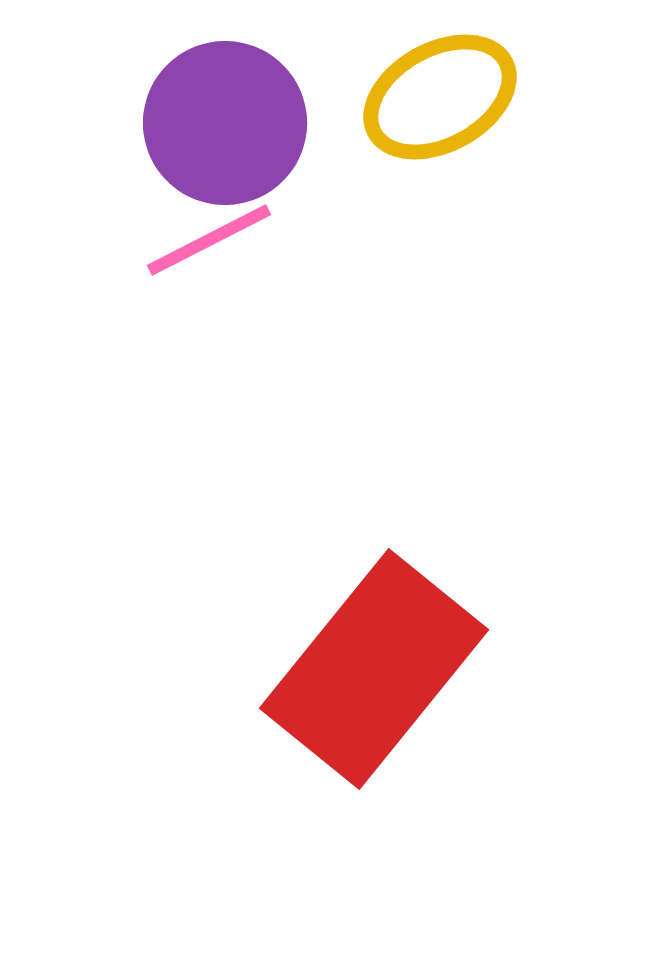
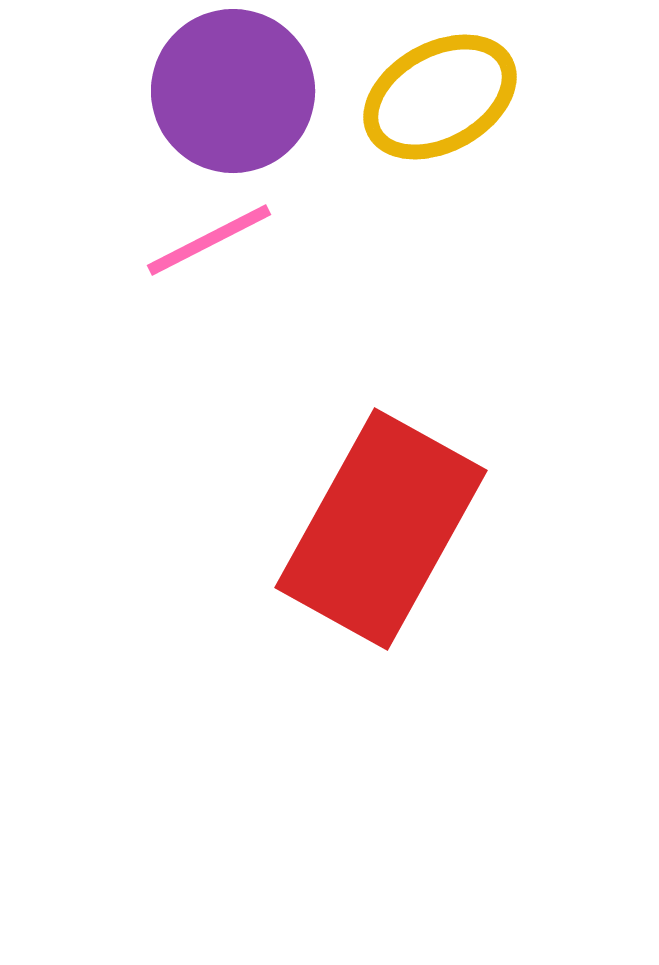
purple circle: moved 8 px right, 32 px up
red rectangle: moved 7 px right, 140 px up; rotated 10 degrees counterclockwise
